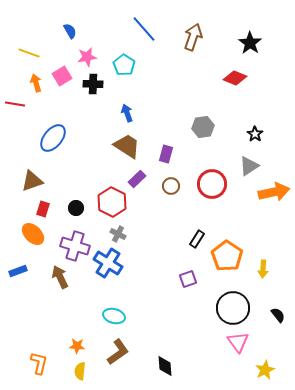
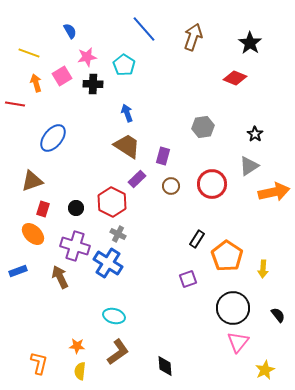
purple rectangle at (166, 154): moved 3 px left, 2 px down
pink triangle at (238, 342): rotated 15 degrees clockwise
